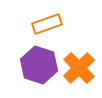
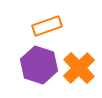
orange rectangle: moved 2 px down
